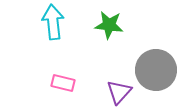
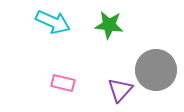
cyan arrow: rotated 120 degrees clockwise
purple triangle: moved 1 px right, 2 px up
